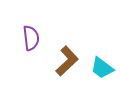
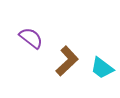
purple semicircle: rotated 45 degrees counterclockwise
